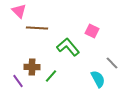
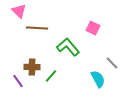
pink square: moved 1 px right, 3 px up
